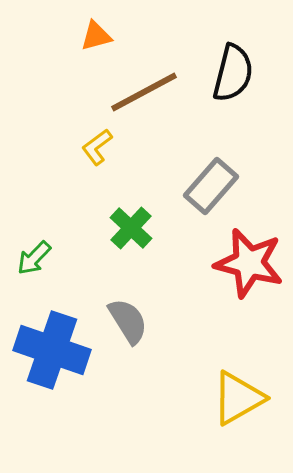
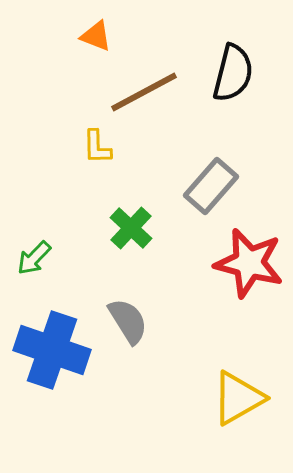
orange triangle: rotated 36 degrees clockwise
yellow L-shape: rotated 54 degrees counterclockwise
